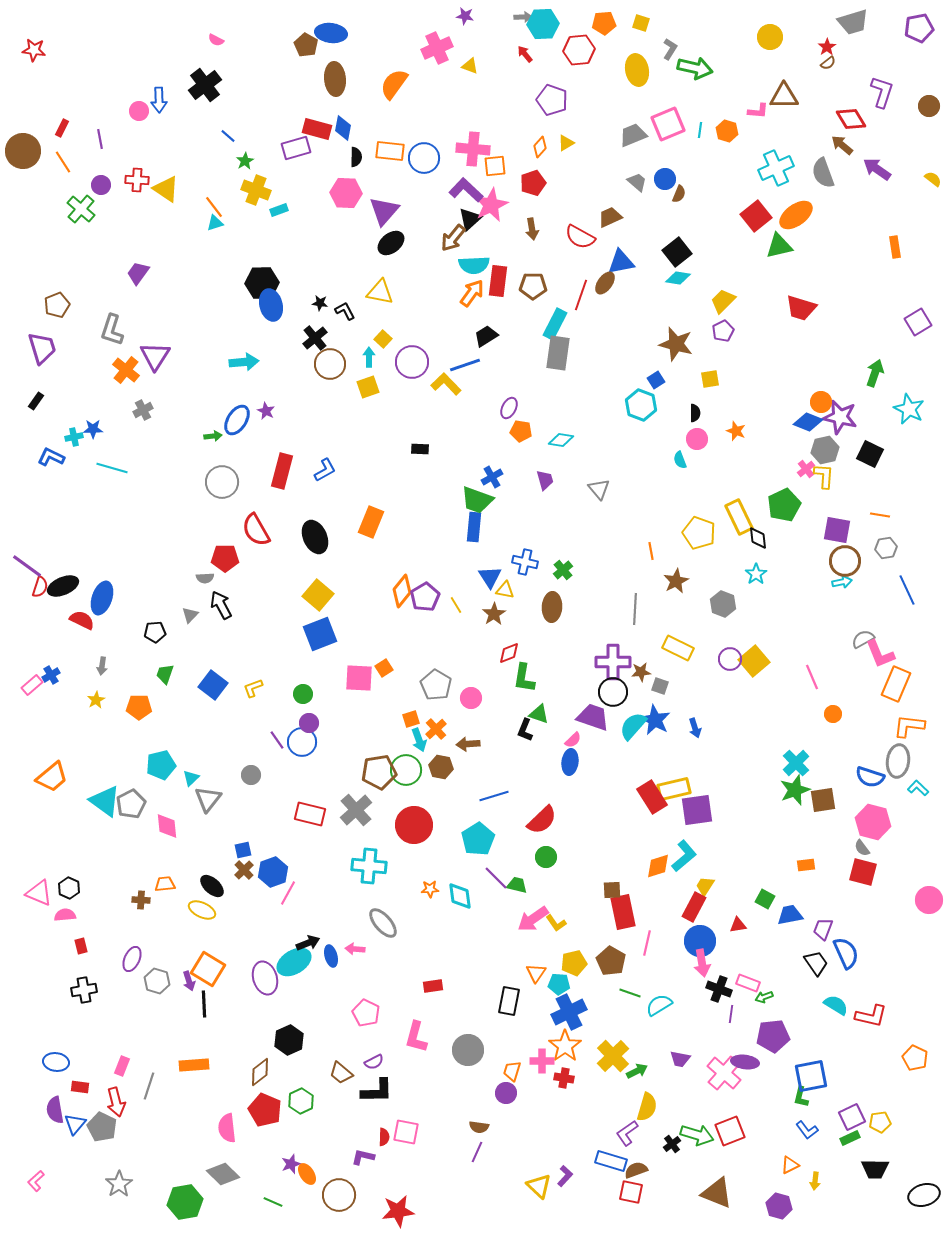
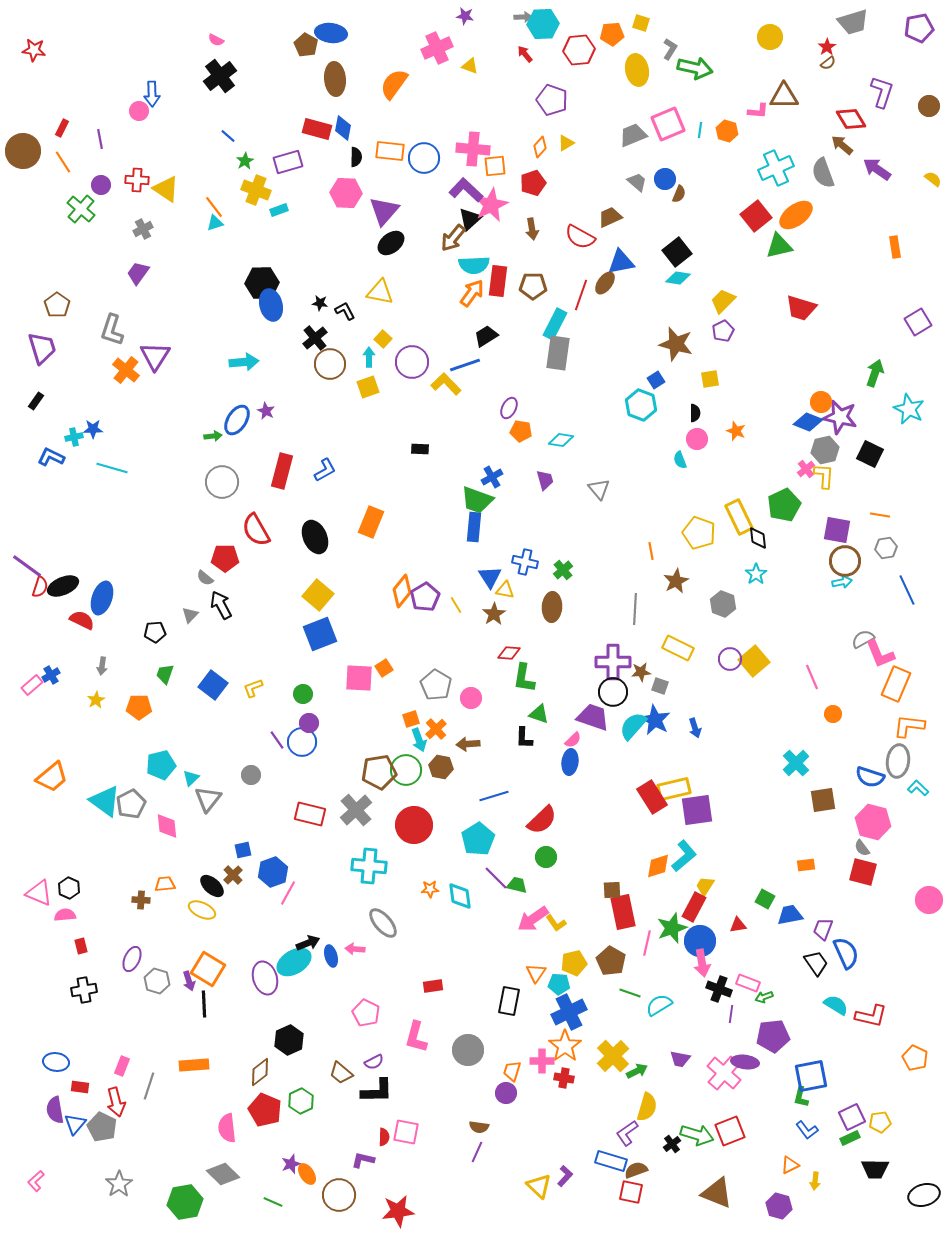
orange pentagon at (604, 23): moved 8 px right, 11 px down
black cross at (205, 85): moved 15 px right, 9 px up
blue arrow at (159, 100): moved 7 px left, 6 px up
purple rectangle at (296, 148): moved 8 px left, 14 px down
brown pentagon at (57, 305): rotated 15 degrees counterclockwise
gray cross at (143, 410): moved 181 px up
gray semicircle at (205, 578): rotated 42 degrees clockwise
red diamond at (509, 653): rotated 25 degrees clockwise
black L-shape at (525, 730): moved 1 px left, 8 px down; rotated 20 degrees counterclockwise
green star at (795, 790): moved 123 px left, 138 px down
brown cross at (244, 870): moved 11 px left, 5 px down
purple L-shape at (363, 1157): moved 3 px down
